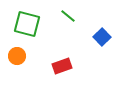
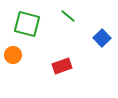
blue square: moved 1 px down
orange circle: moved 4 px left, 1 px up
